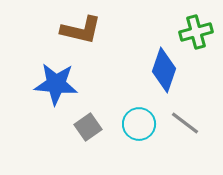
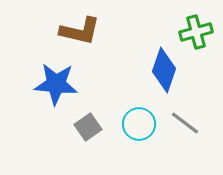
brown L-shape: moved 1 px left, 1 px down
